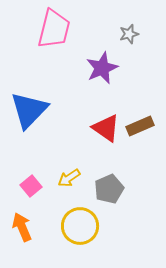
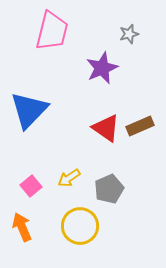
pink trapezoid: moved 2 px left, 2 px down
